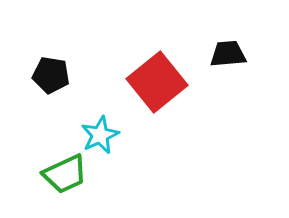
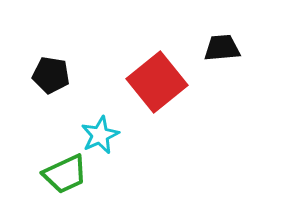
black trapezoid: moved 6 px left, 6 px up
